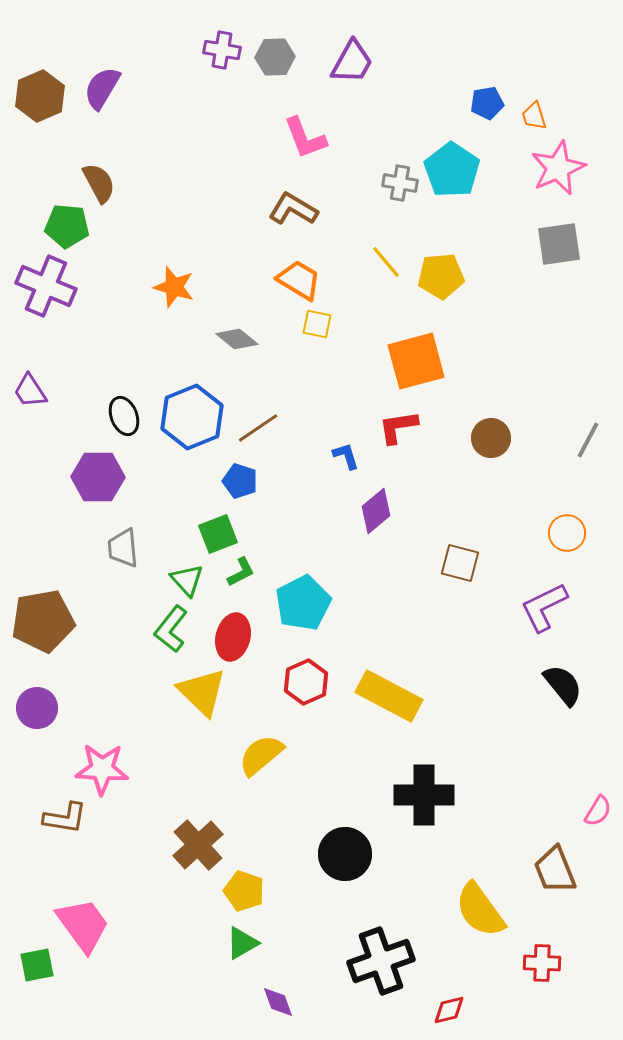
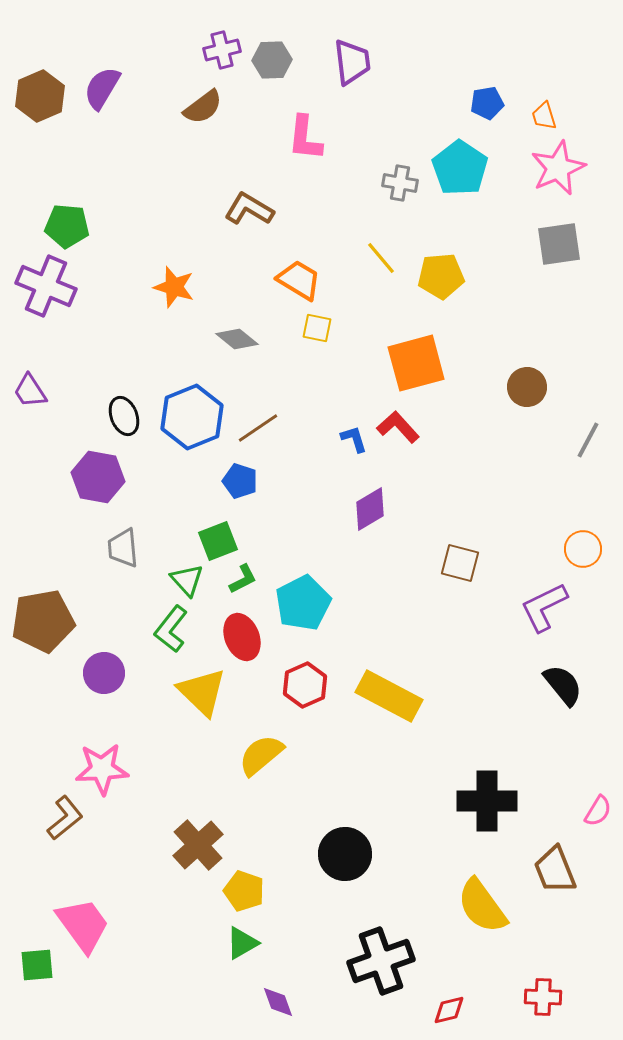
purple cross at (222, 50): rotated 24 degrees counterclockwise
gray hexagon at (275, 57): moved 3 px left, 3 px down
purple trapezoid at (352, 62): rotated 36 degrees counterclockwise
orange trapezoid at (534, 116): moved 10 px right
pink L-shape at (305, 138): rotated 27 degrees clockwise
cyan pentagon at (452, 170): moved 8 px right, 2 px up
brown semicircle at (99, 183): moved 104 px right, 76 px up; rotated 81 degrees clockwise
brown L-shape at (293, 209): moved 44 px left
yellow line at (386, 262): moved 5 px left, 4 px up
yellow square at (317, 324): moved 4 px down
orange square at (416, 361): moved 2 px down
red L-shape at (398, 427): rotated 57 degrees clockwise
brown circle at (491, 438): moved 36 px right, 51 px up
blue L-shape at (346, 456): moved 8 px right, 17 px up
purple hexagon at (98, 477): rotated 9 degrees clockwise
purple diamond at (376, 511): moved 6 px left, 2 px up; rotated 9 degrees clockwise
orange circle at (567, 533): moved 16 px right, 16 px down
green square at (218, 534): moved 7 px down
green L-shape at (241, 572): moved 2 px right, 7 px down
red ellipse at (233, 637): moved 9 px right; rotated 36 degrees counterclockwise
red hexagon at (306, 682): moved 1 px left, 3 px down
purple circle at (37, 708): moved 67 px right, 35 px up
pink star at (102, 769): rotated 6 degrees counterclockwise
black cross at (424, 795): moved 63 px right, 6 px down
brown L-shape at (65, 818): rotated 48 degrees counterclockwise
yellow semicircle at (480, 910): moved 2 px right, 4 px up
red cross at (542, 963): moved 1 px right, 34 px down
green square at (37, 965): rotated 6 degrees clockwise
